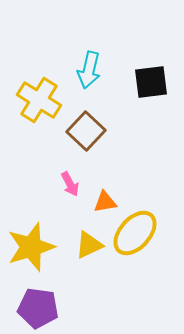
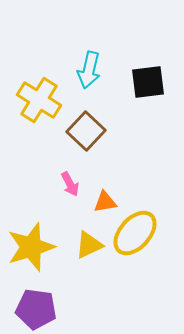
black square: moved 3 px left
purple pentagon: moved 2 px left, 1 px down
